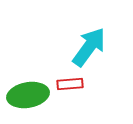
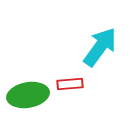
cyan arrow: moved 11 px right
